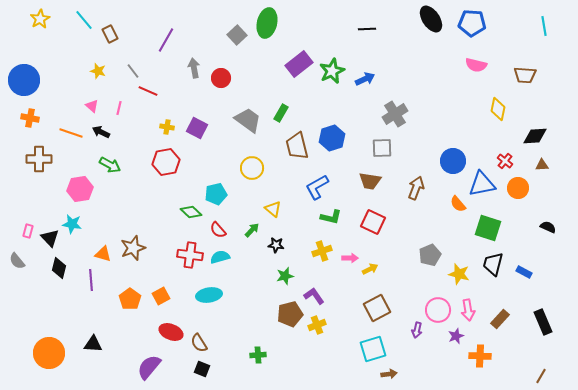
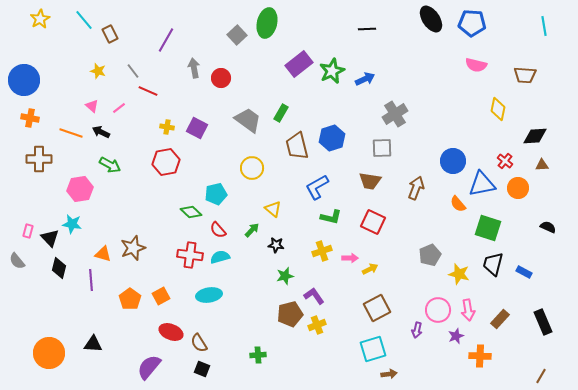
pink line at (119, 108): rotated 40 degrees clockwise
